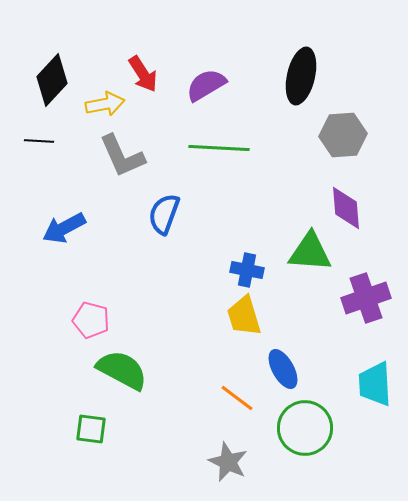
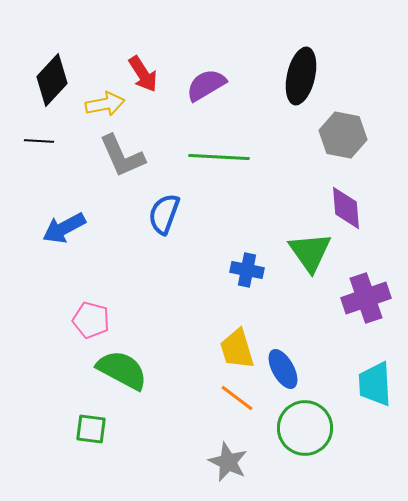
gray hexagon: rotated 15 degrees clockwise
green line: moved 9 px down
green triangle: rotated 51 degrees clockwise
yellow trapezoid: moved 7 px left, 33 px down
